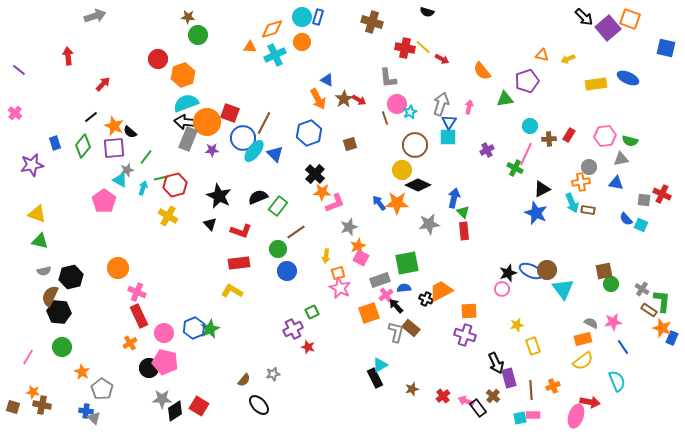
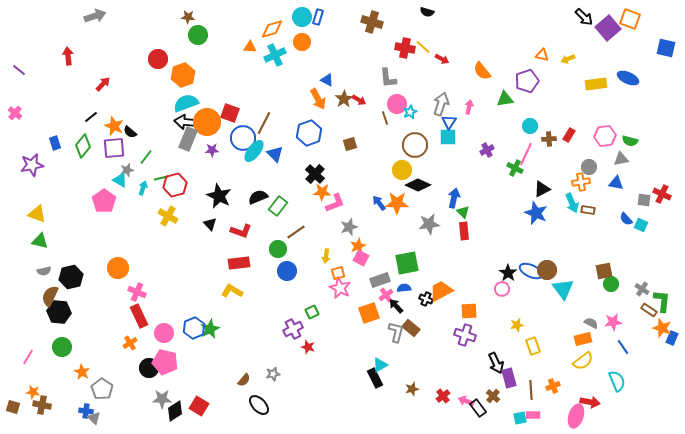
black star at (508, 273): rotated 18 degrees counterclockwise
